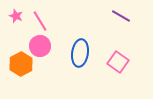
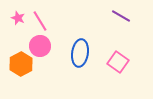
pink star: moved 2 px right, 2 px down
